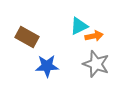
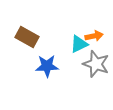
cyan triangle: moved 18 px down
